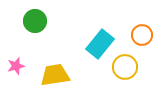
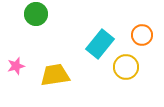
green circle: moved 1 px right, 7 px up
yellow circle: moved 1 px right
